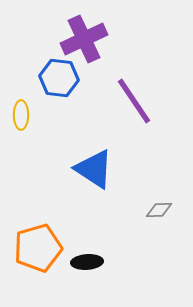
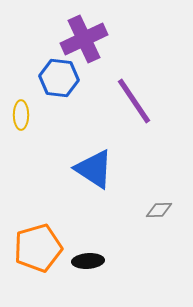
black ellipse: moved 1 px right, 1 px up
